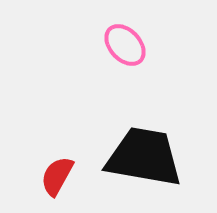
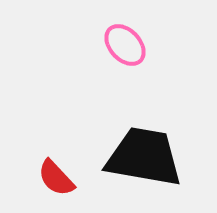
red semicircle: moved 1 px left, 2 px down; rotated 72 degrees counterclockwise
